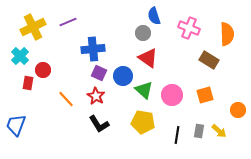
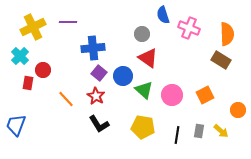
blue semicircle: moved 9 px right, 1 px up
purple line: rotated 24 degrees clockwise
gray circle: moved 1 px left, 1 px down
blue cross: moved 1 px up
brown rectangle: moved 12 px right
purple square: rotated 14 degrees clockwise
orange square: rotated 12 degrees counterclockwise
yellow pentagon: moved 5 px down
yellow arrow: moved 2 px right
